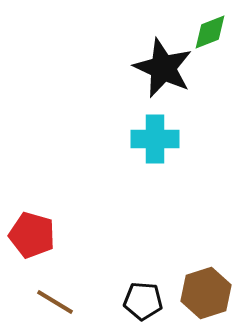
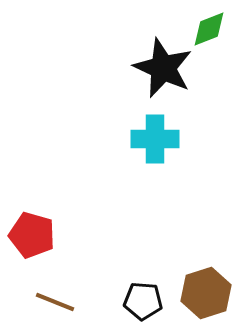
green diamond: moved 1 px left, 3 px up
brown line: rotated 9 degrees counterclockwise
